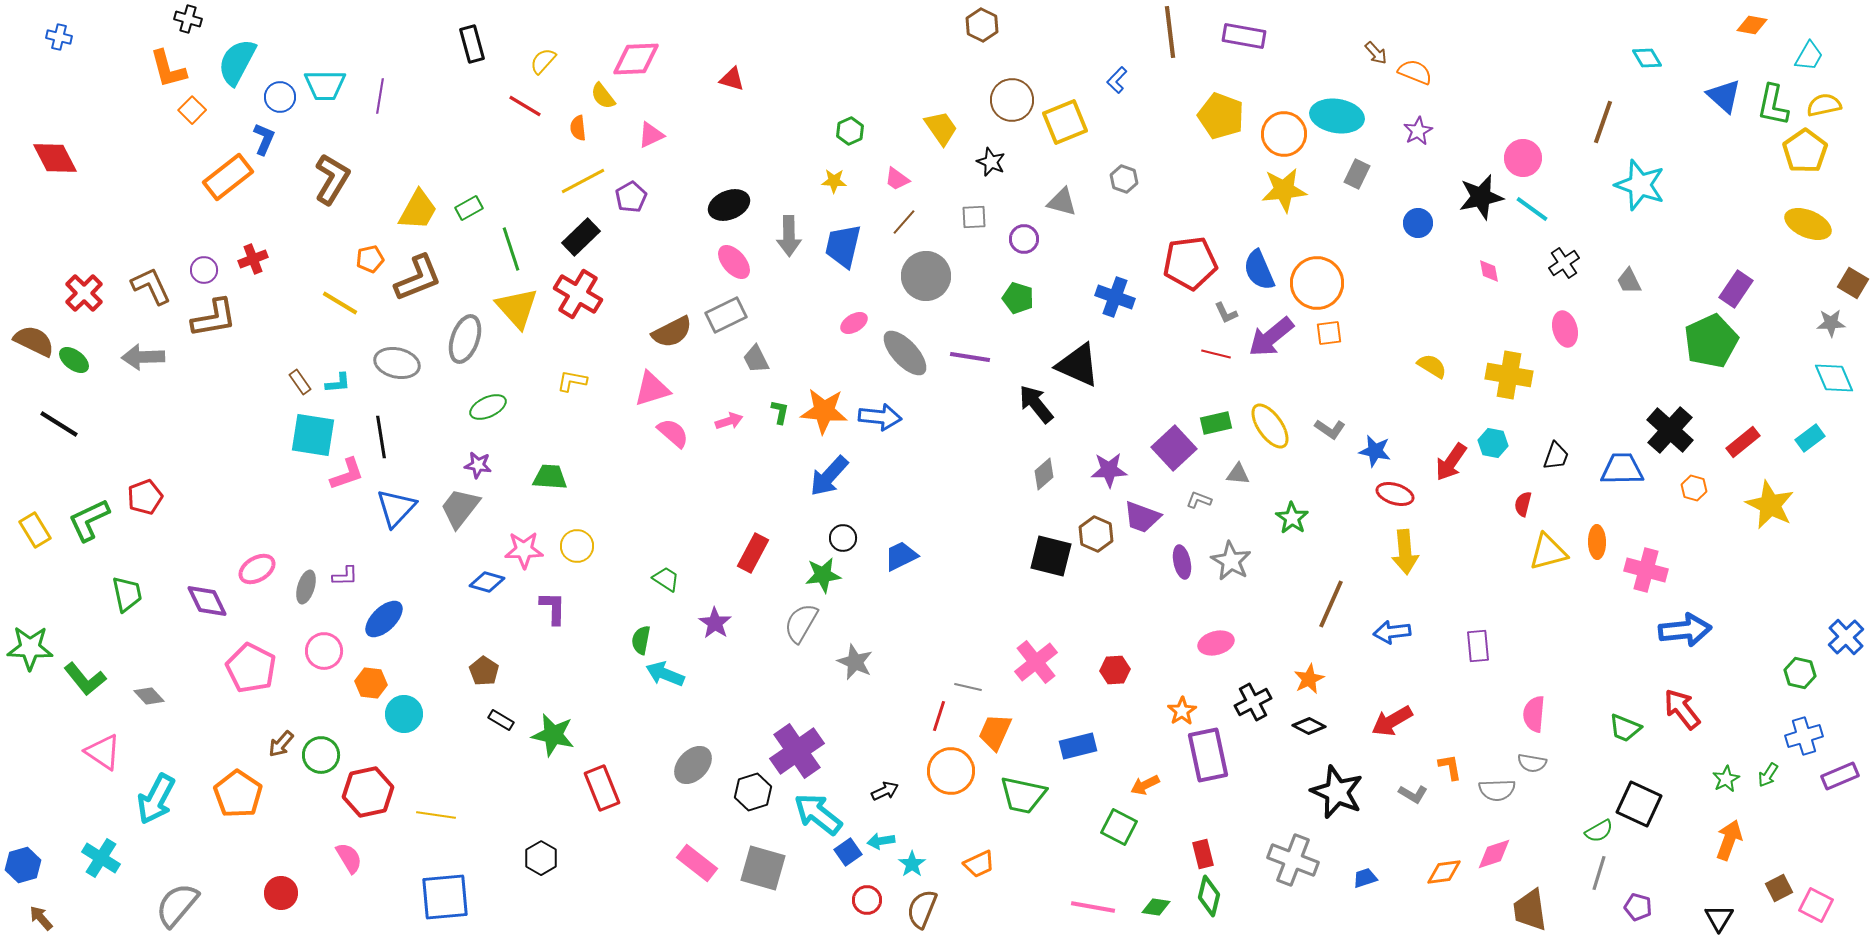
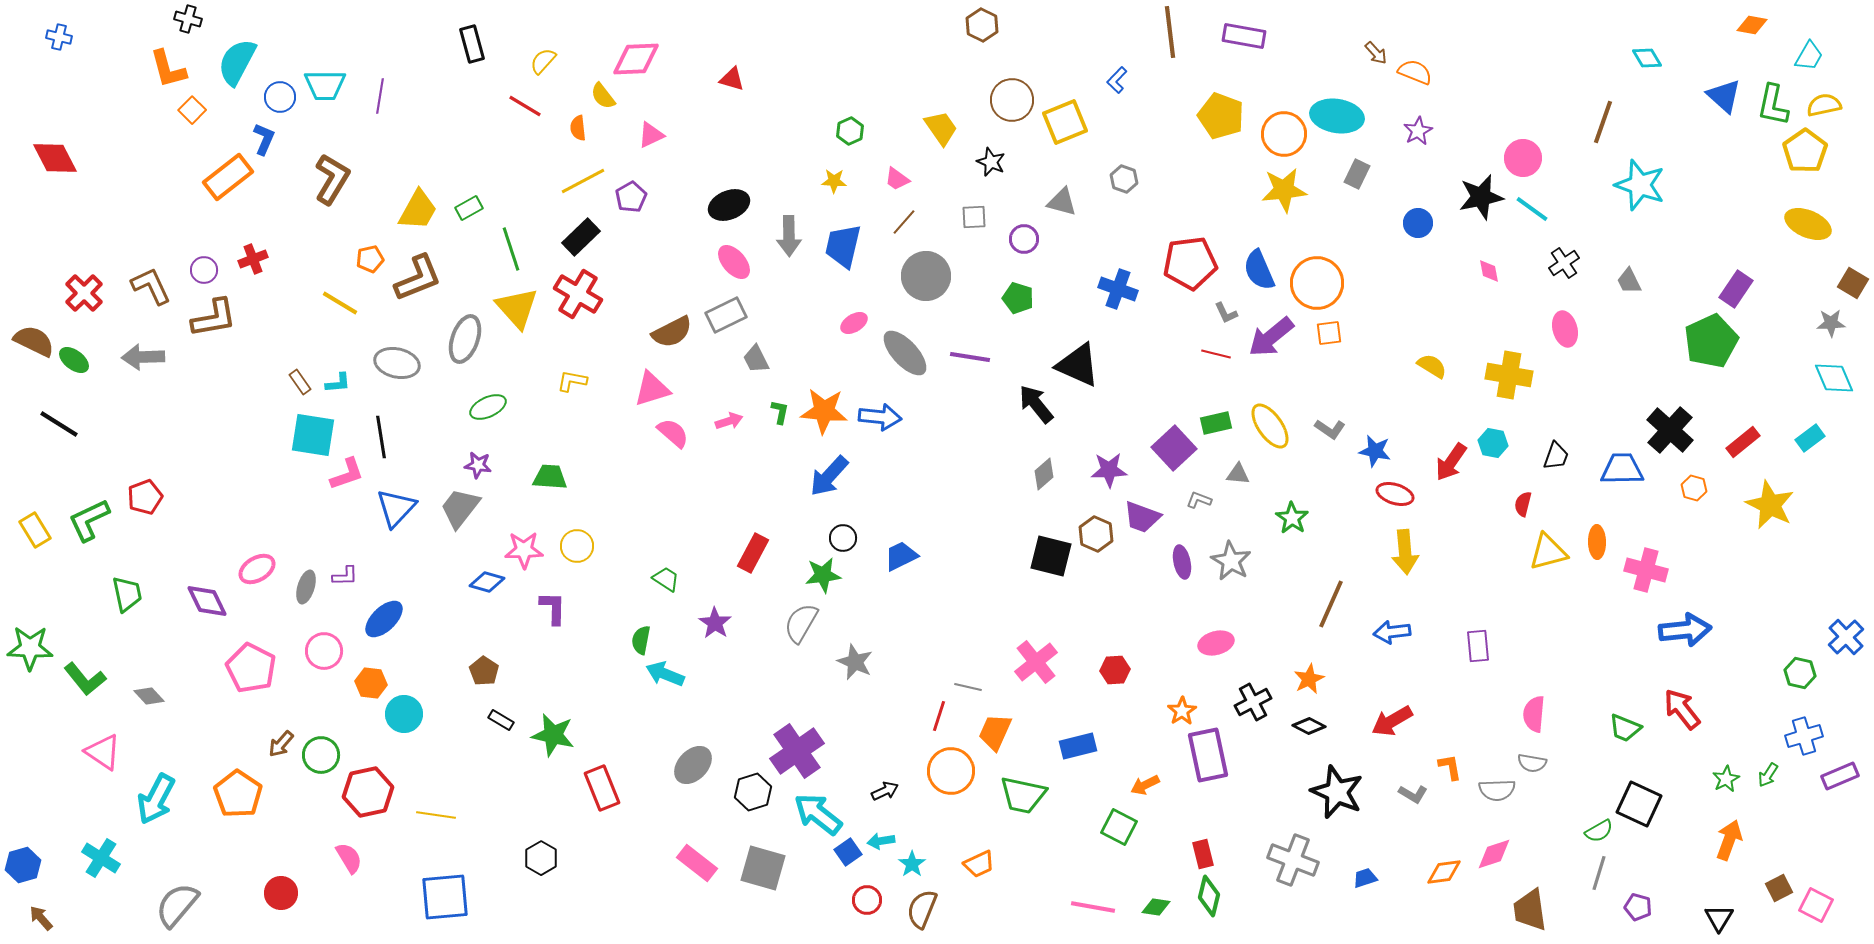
blue cross at (1115, 297): moved 3 px right, 8 px up
